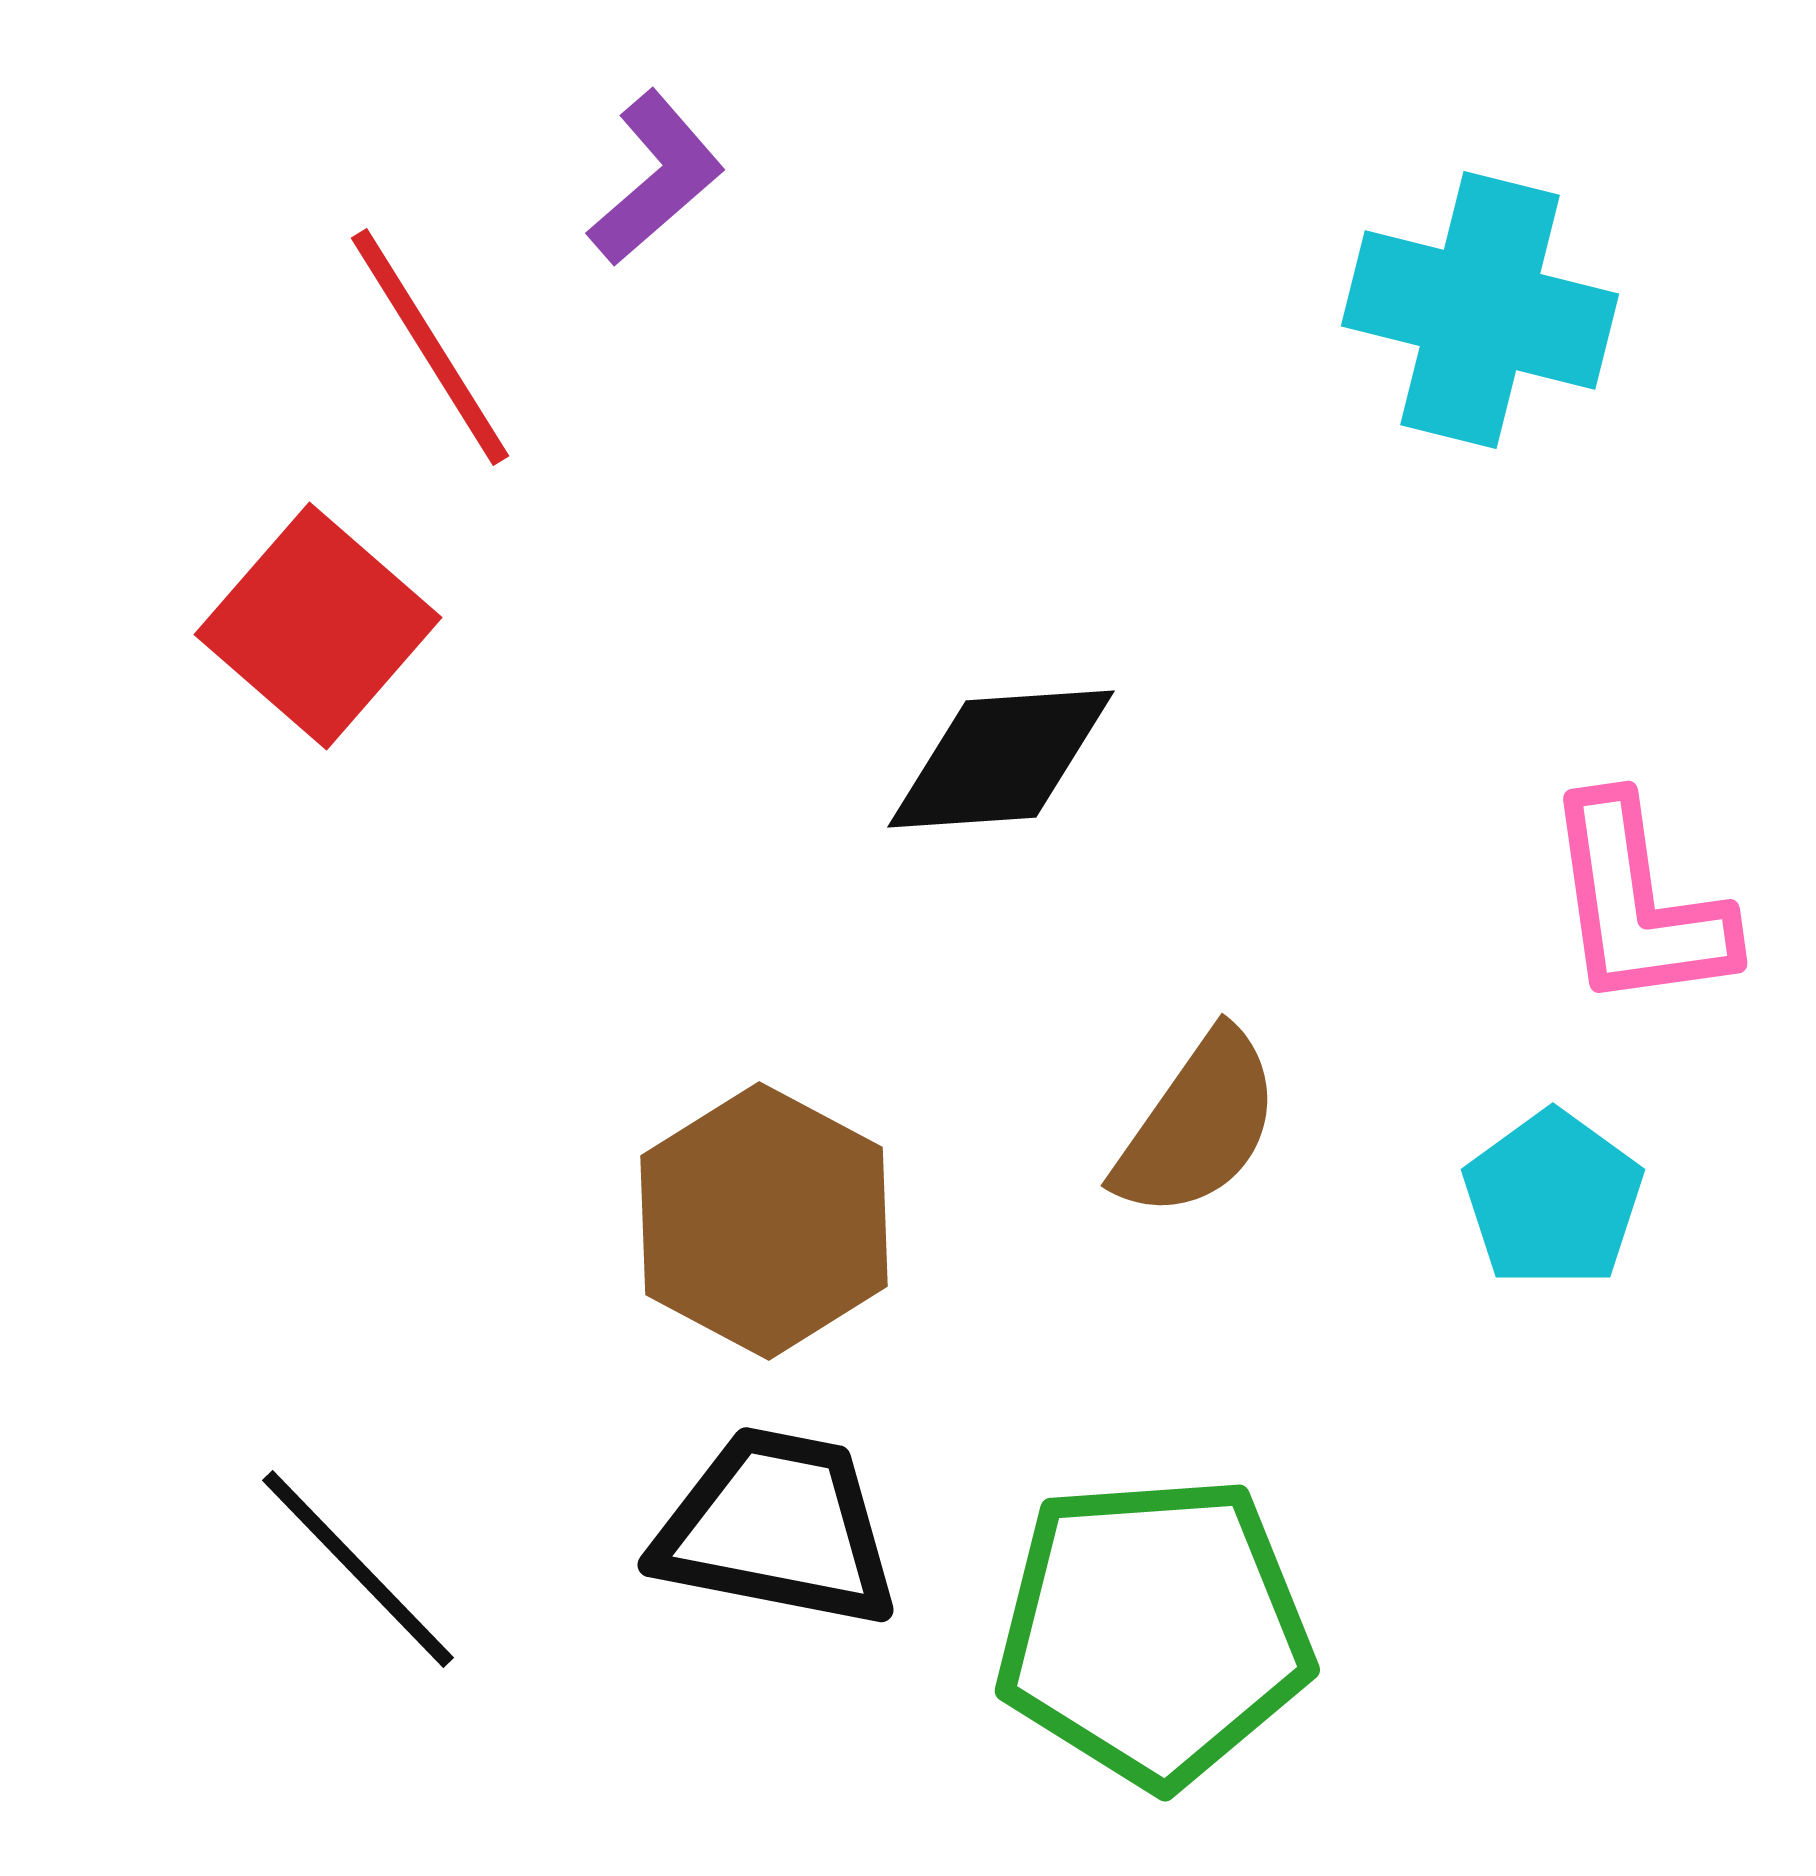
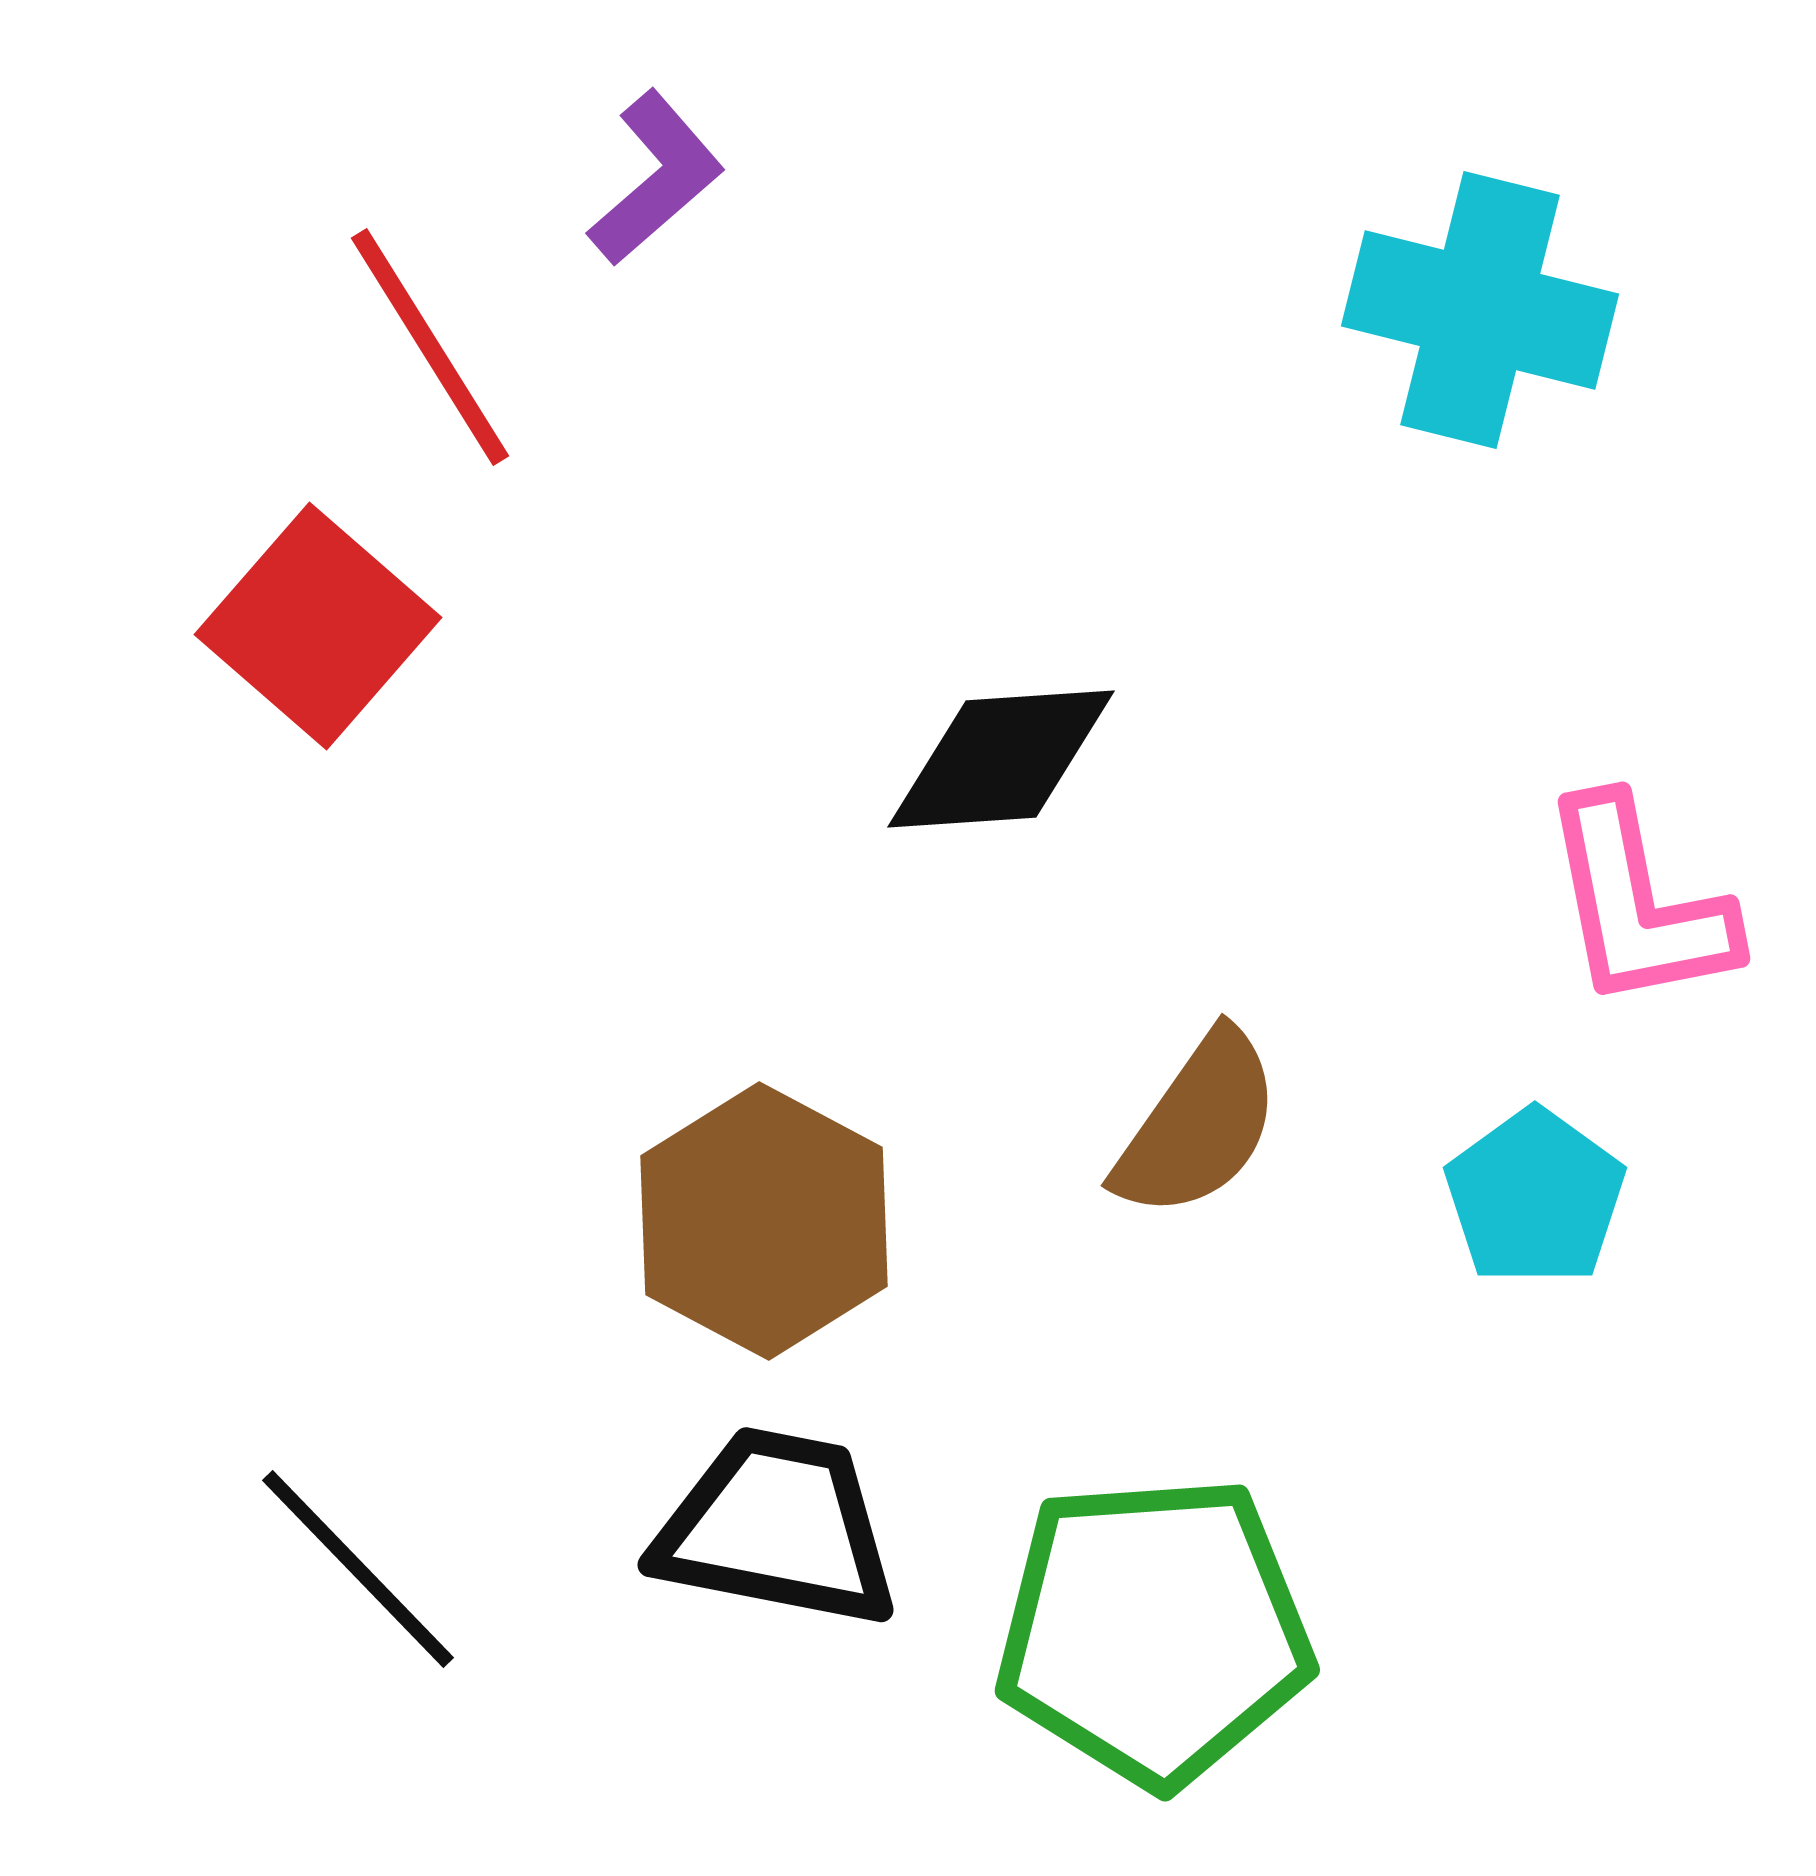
pink L-shape: rotated 3 degrees counterclockwise
cyan pentagon: moved 18 px left, 2 px up
